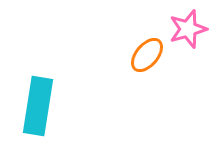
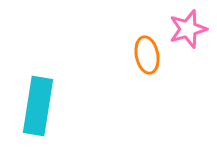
orange ellipse: rotated 51 degrees counterclockwise
